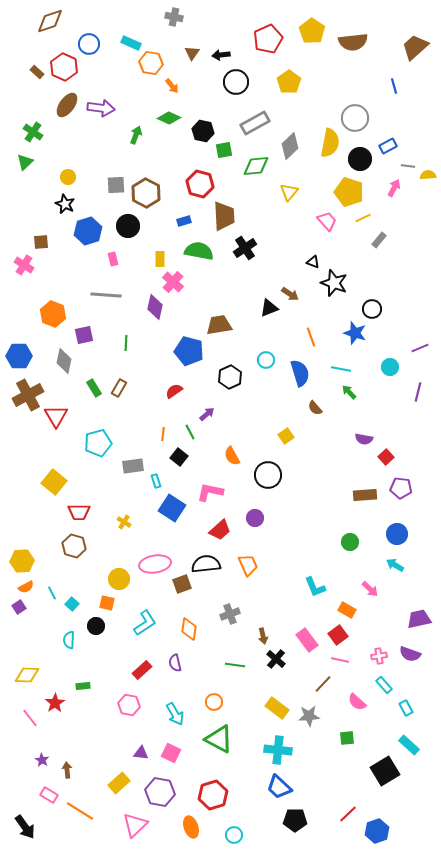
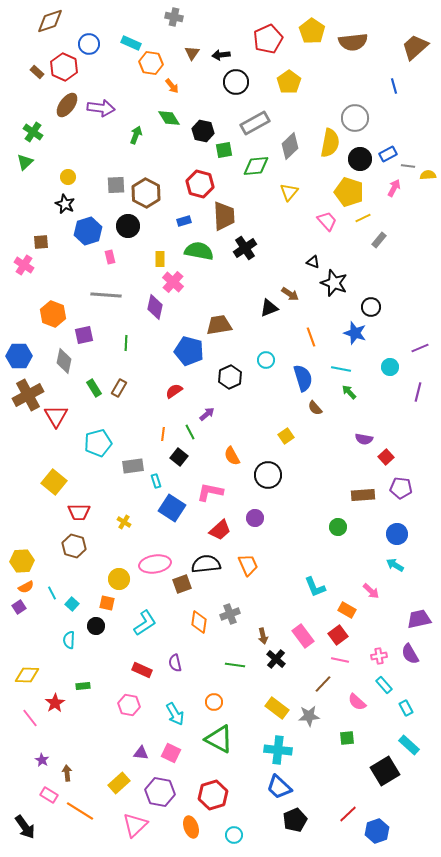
green diamond at (169, 118): rotated 35 degrees clockwise
blue rectangle at (388, 146): moved 8 px down
pink rectangle at (113, 259): moved 3 px left, 2 px up
black circle at (372, 309): moved 1 px left, 2 px up
blue semicircle at (300, 373): moved 3 px right, 5 px down
brown rectangle at (365, 495): moved 2 px left
green circle at (350, 542): moved 12 px left, 15 px up
pink arrow at (370, 589): moved 1 px right, 2 px down
orange diamond at (189, 629): moved 10 px right, 7 px up
pink rectangle at (307, 640): moved 4 px left, 4 px up
purple semicircle at (410, 654): rotated 40 degrees clockwise
red rectangle at (142, 670): rotated 66 degrees clockwise
brown arrow at (67, 770): moved 3 px down
black pentagon at (295, 820): rotated 25 degrees counterclockwise
